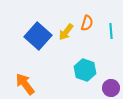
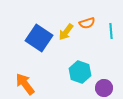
orange semicircle: rotated 56 degrees clockwise
blue square: moved 1 px right, 2 px down; rotated 8 degrees counterclockwise
cyan hexagon: moved 5 px left, 2 px down
purple circle: moved 7 px left
